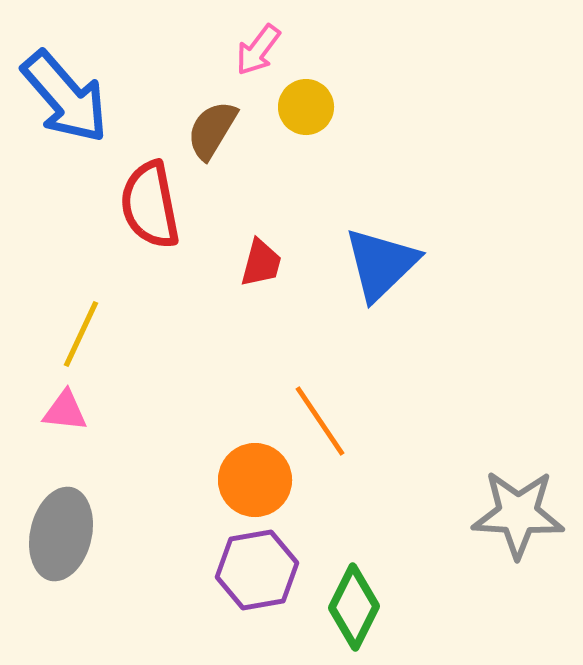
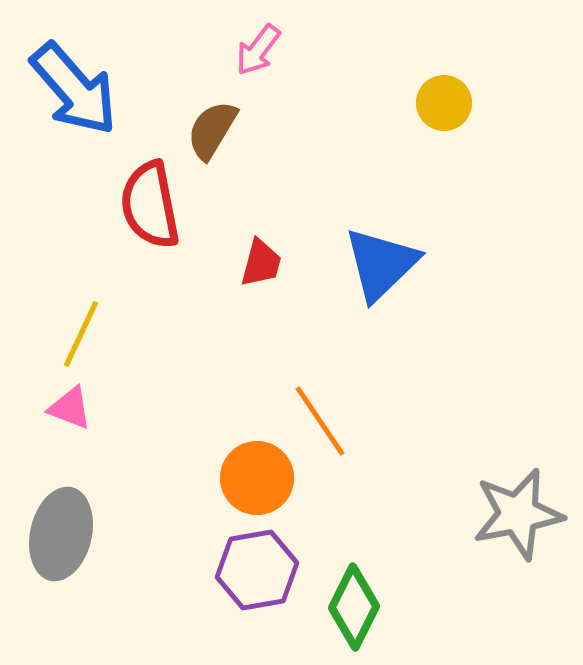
blue arrow: moved 9 px right, 8 px up
yellow circle: moved 138 px right, 4 px up
pink triangle: moved 5 px right, 3 px up; rotated 15 degrees clockwise
orange circle: moved 2 px right, 2 px up
gray star: rotated 14 degrees counterclockwise
